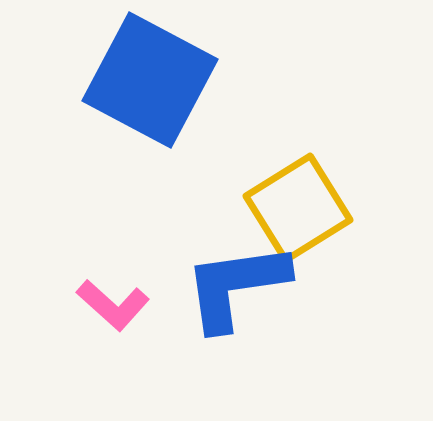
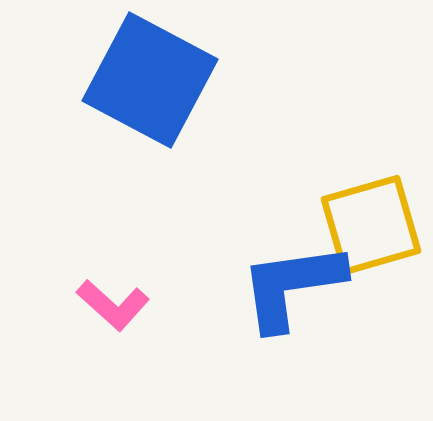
yellow square: moved 73 px right, 17 px down; rotated 16 degrees clockwise
blue L-shape: moved 56 px right
